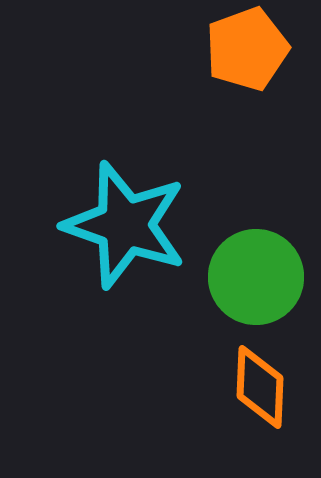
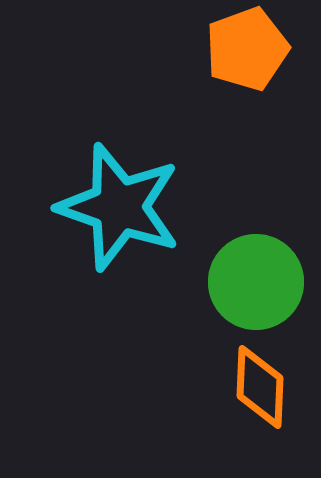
cyan star: moved 6 px left, 18 px up
green circle: moved 5 px down
